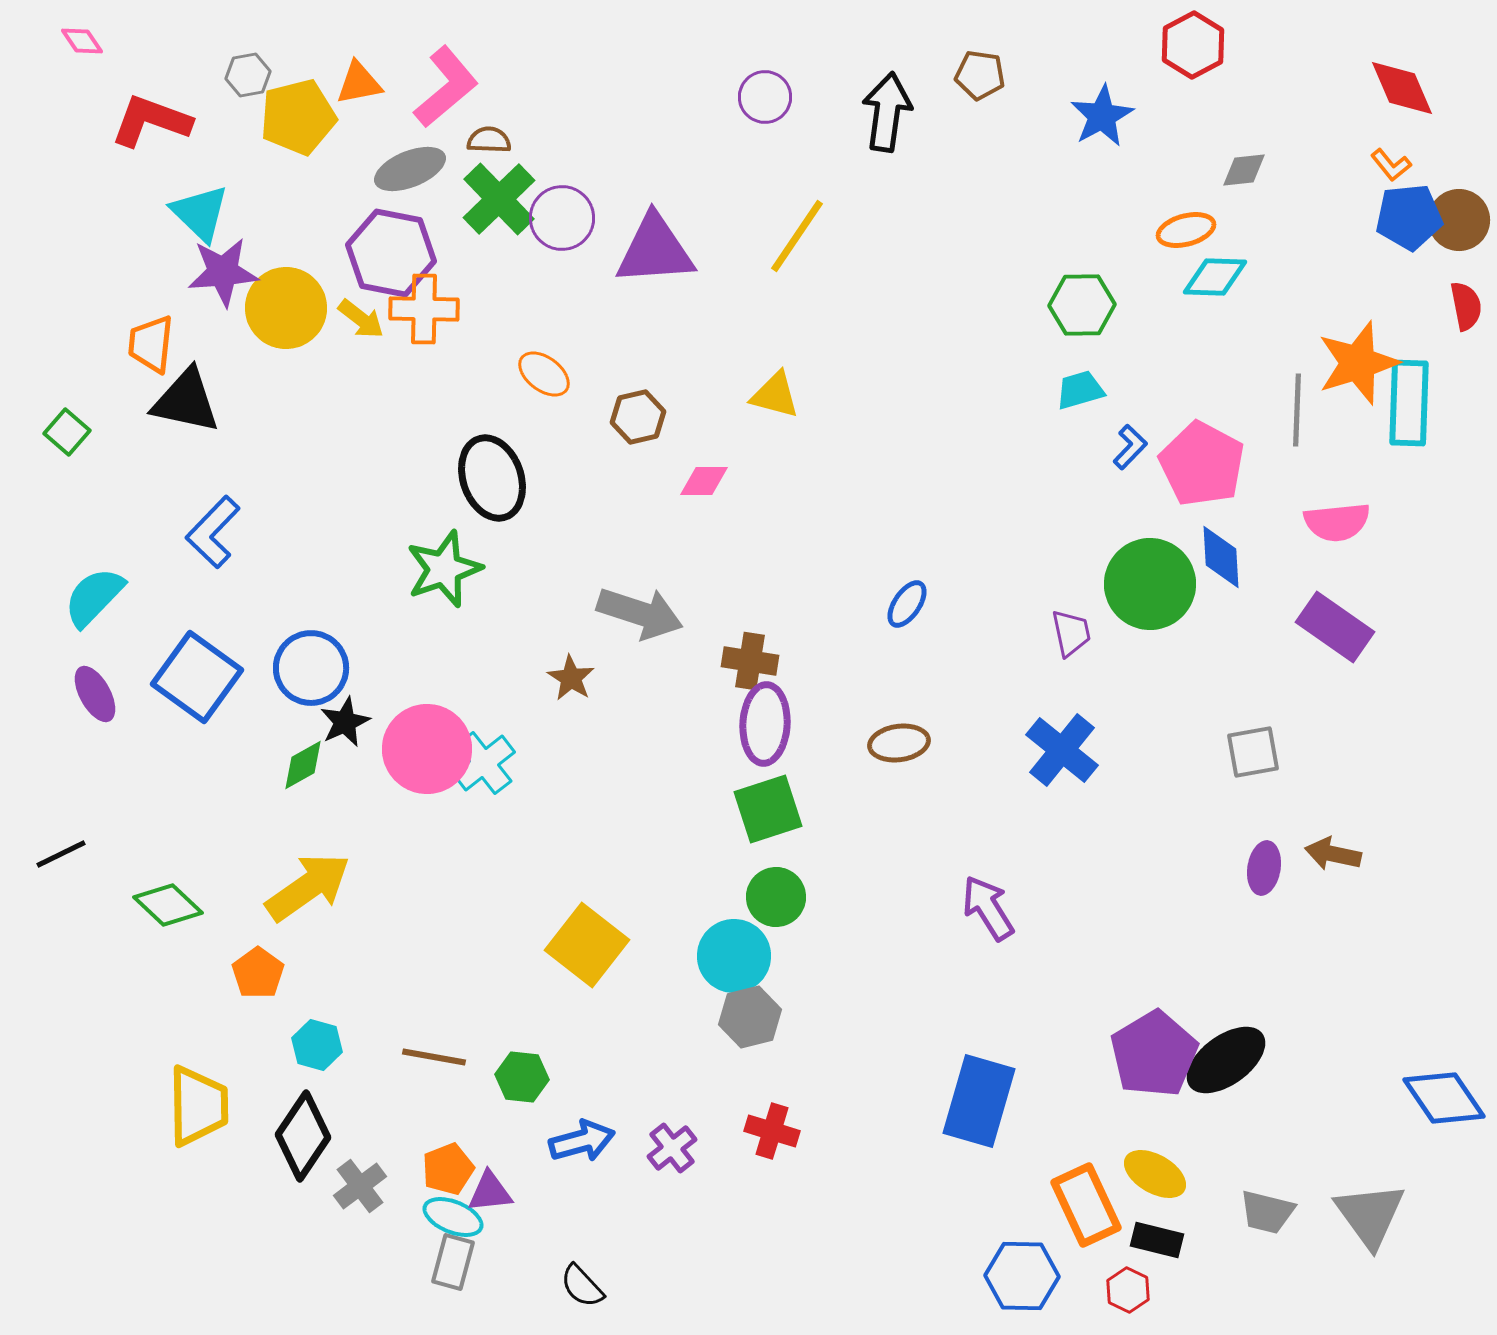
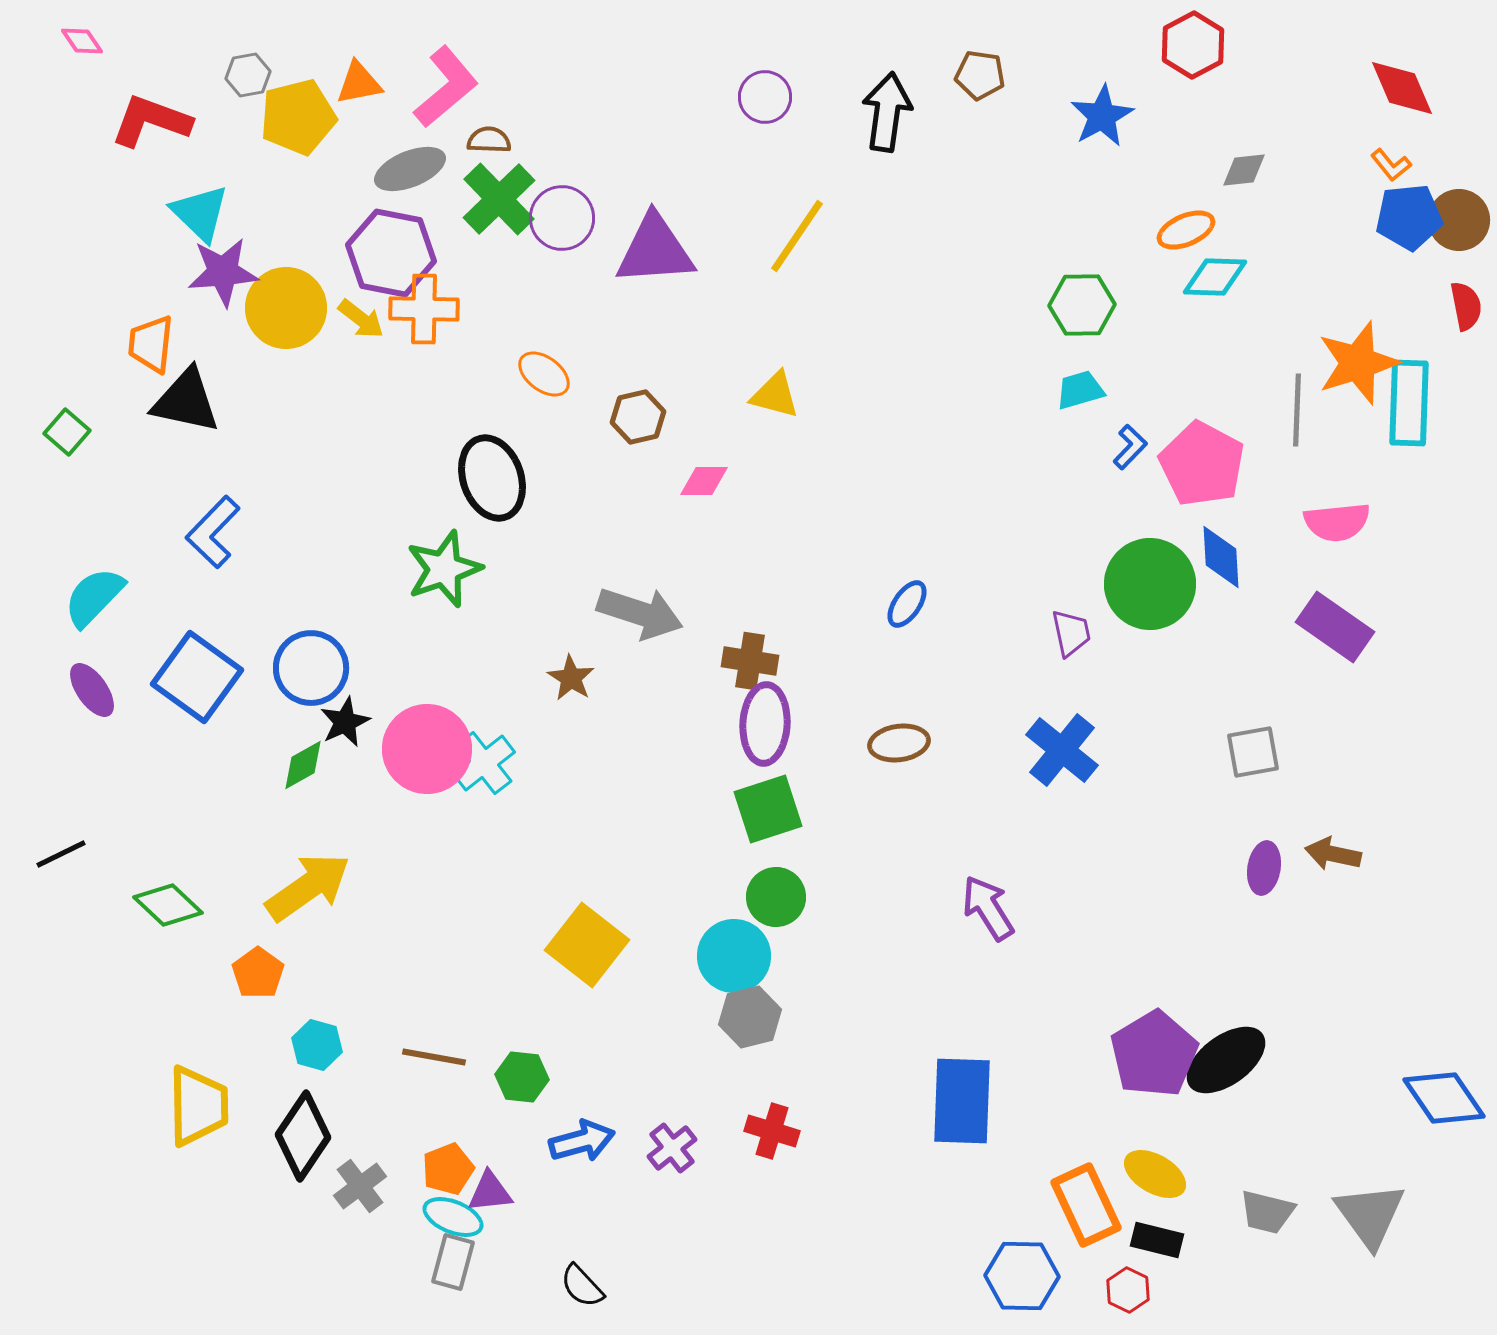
orange ellipse at (1186, 230): rotated 8 degrees counterclockwise
purple ellipse at (95, 694): moved 3 px left, 4 px up; rotated 6 degrees counterclockwise
blue rectangle at (979, 1101): moved 17 px left; rotated 14 degrees counterclockwise
